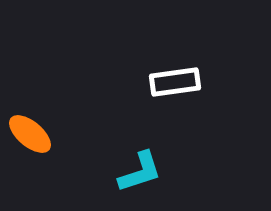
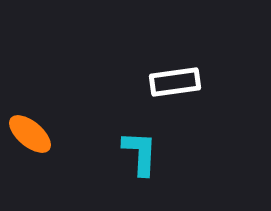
cyan L-shape: moved 19 px up; rotated 69 degrees counterclockwise
